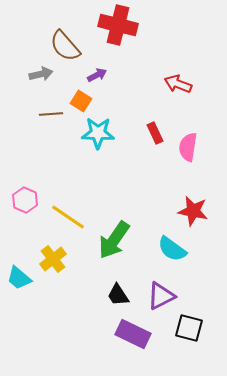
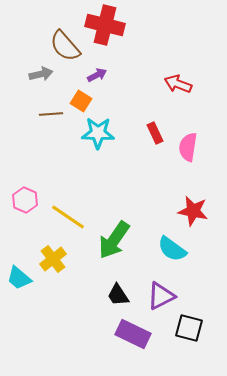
red cross: moved 13 px left
